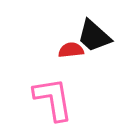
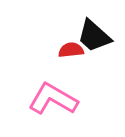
pink L-shape: rotated 51 degrees counterclockwise
